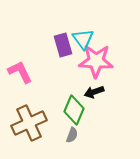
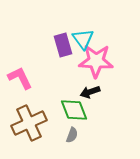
pink L-shape: moved 6 px down
black arrow: moved 4 px left
green diamond: rotated 44 degrees counterclockwise
